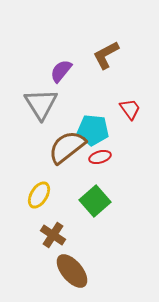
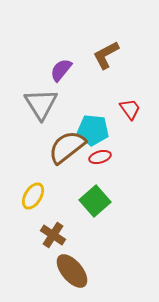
purple semicircle: moved 1 px up
yellow ellipse: moved 6 px left, 1 px down
